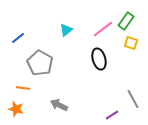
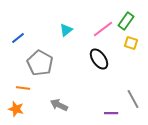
black ellipse: rotated 20 degrees counterclockwise
purple line: moved 1 px left, 2 px up; rotated 32 degrees clockwise
